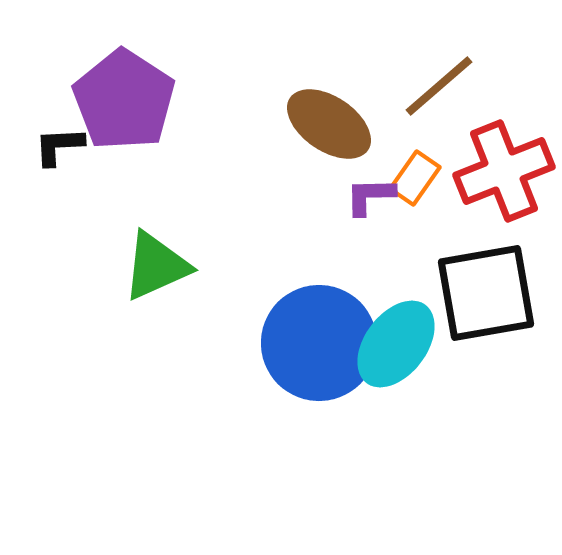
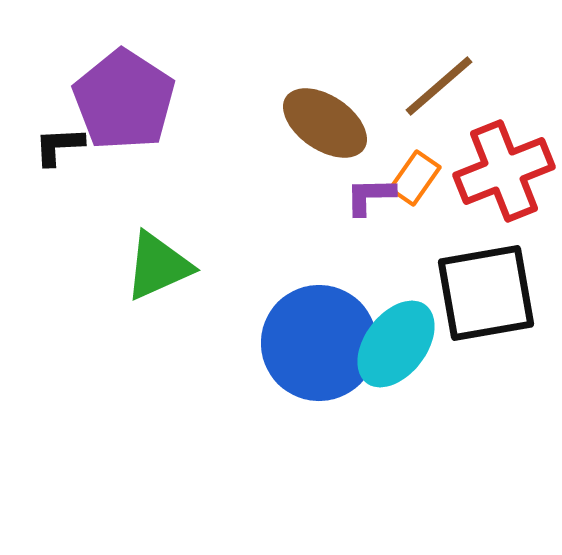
brown ellipse: moved 4 px left, 1 px up
green triangle: moved 2 px right
